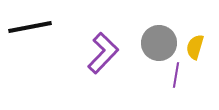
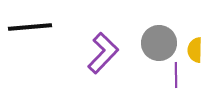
black line: rotated 6 degrees clockwise
yellow semicircle: moved 3 px down; rotated 15 degrees counterclockwise
purple line: rotated 10 degrees counterclockwise
